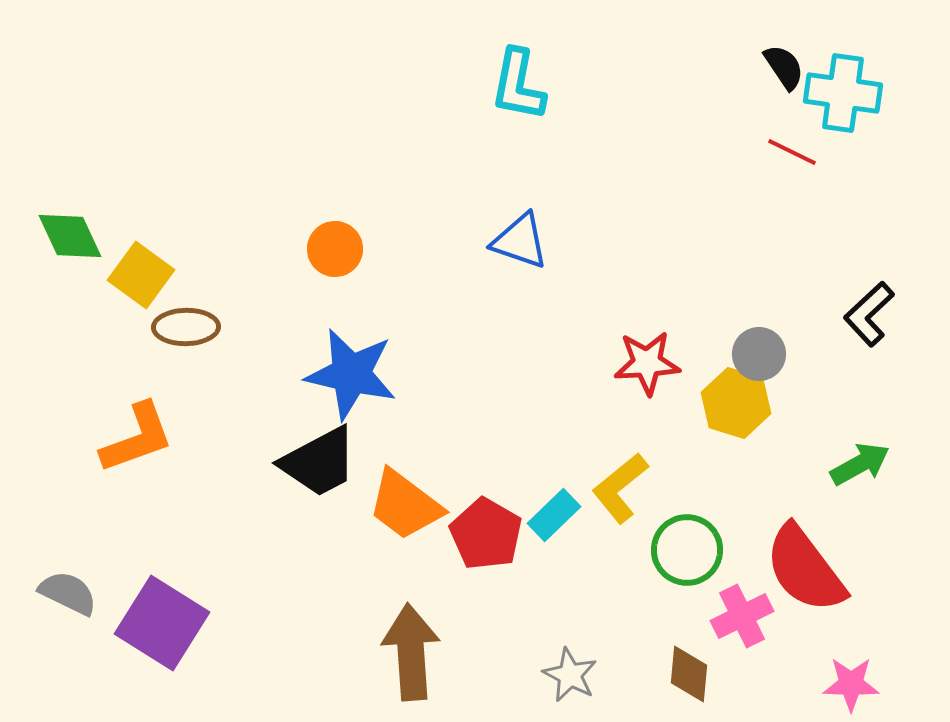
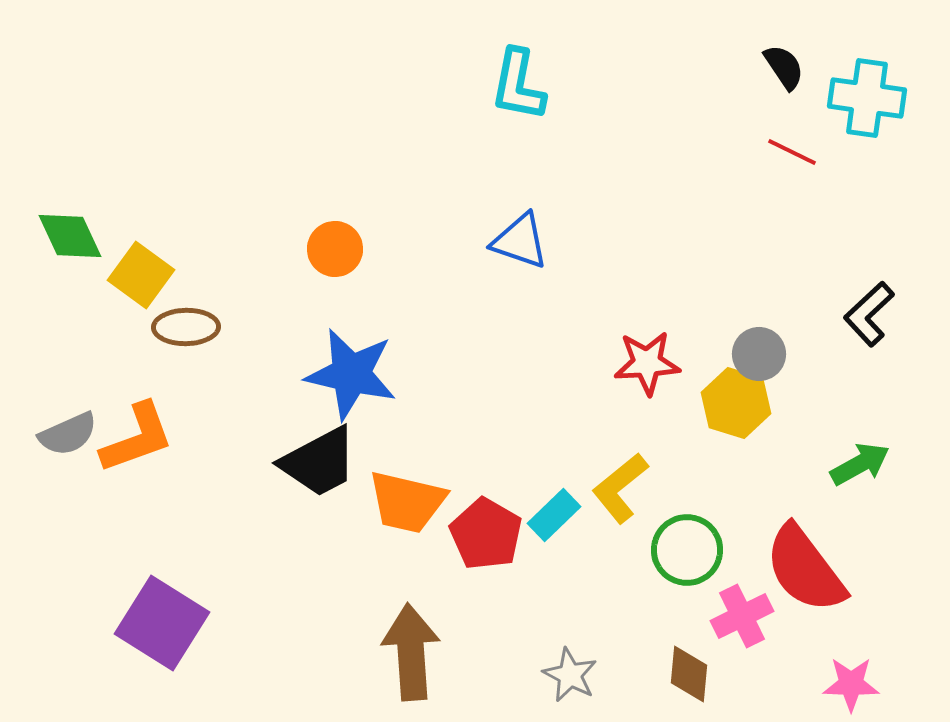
cyan cross: moved 24 px right, 5 px down
orange trapezoid: moved 2 px right, 3 px up; rotated 24 degrees counterclockwise
gray semicircle: moved 159 px up; rotated 130 degrees clockwise
